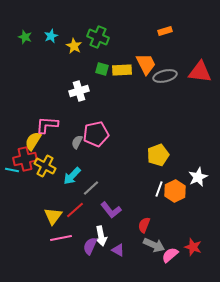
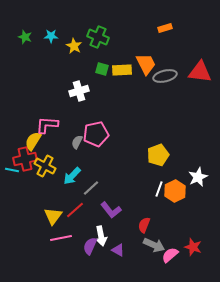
orange rectangle: moved 3 px up
cyan star: rotated 24 degrees clockwise
